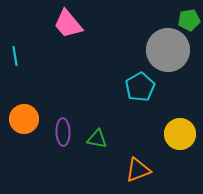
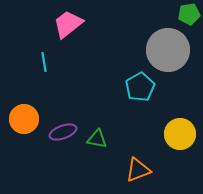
green pentagon: moved 6 px up
pink trapezoid: rotated 92 degrees clockwise
cyan line: moved 29 px right, 6 px down
purple ellipse: rotated 72 degrees clockwise
